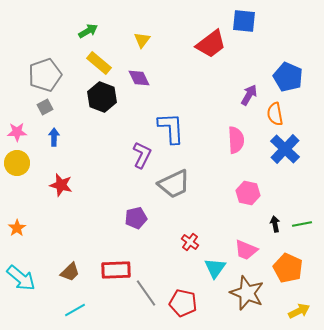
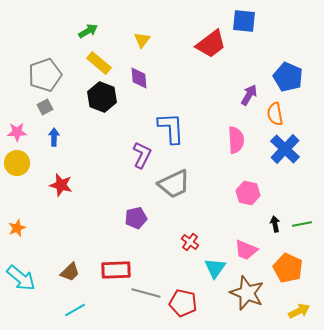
purple diamond: rotated 20 degrees clockwise
orange star: rotated 12 degrees clockwise
gray line: rotated 40 degrees counterclockwise
